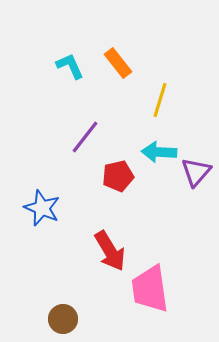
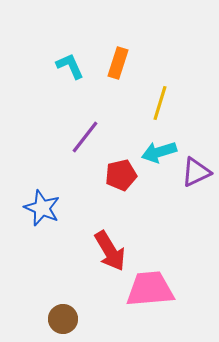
orange rectangle: rotated 56 degrees clockwise
yellow line: moved 3 px down
cyan arrow: rotated 20 degrees counterclockwise
purple triangle: rotated 24 degrees clockwise
red pentagon: moved 3 px right, 1 px up
pink trapezoid: rotated 93 degrees clockwise
